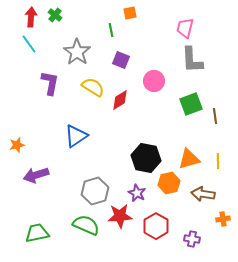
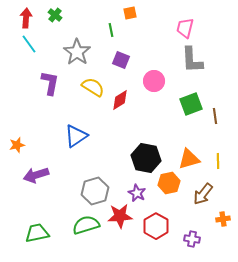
red arrow: moved 5 px left, 1 px down
brown arrow: rotated 60 degrees counterclockwise
green semicircle: rotated 40 degrees counterclockwise
